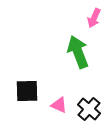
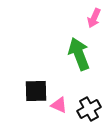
green arrow: moved 1 px right, 2 px down
black square: moved 9 px right
black cross: rotated 20 degrees clockwise
